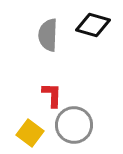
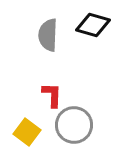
yellow square: moved 3 px left, 1 px up
